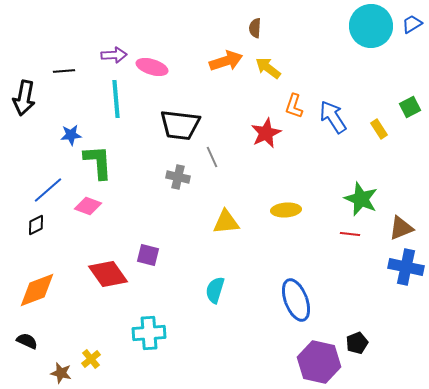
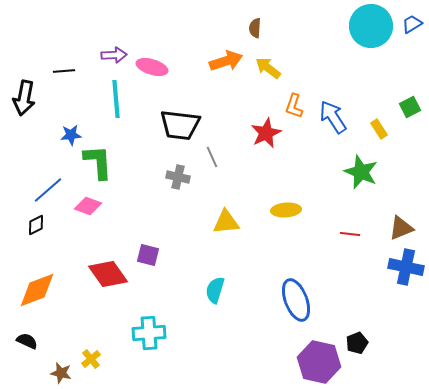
green star: moved 27 px up
